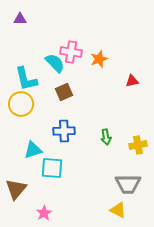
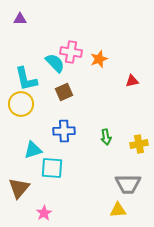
yellow cross: moved 1 px right, 1 px up
brown triangle: moved 3 px right, 1 px up
yellow triangle: rotated 30 degrees counterclockwise
